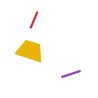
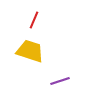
purple line: moved 11 px left, 7 px down
